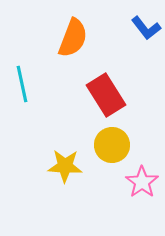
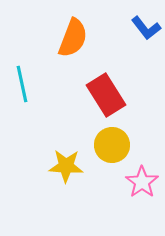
yellow star: moved 1 px right
